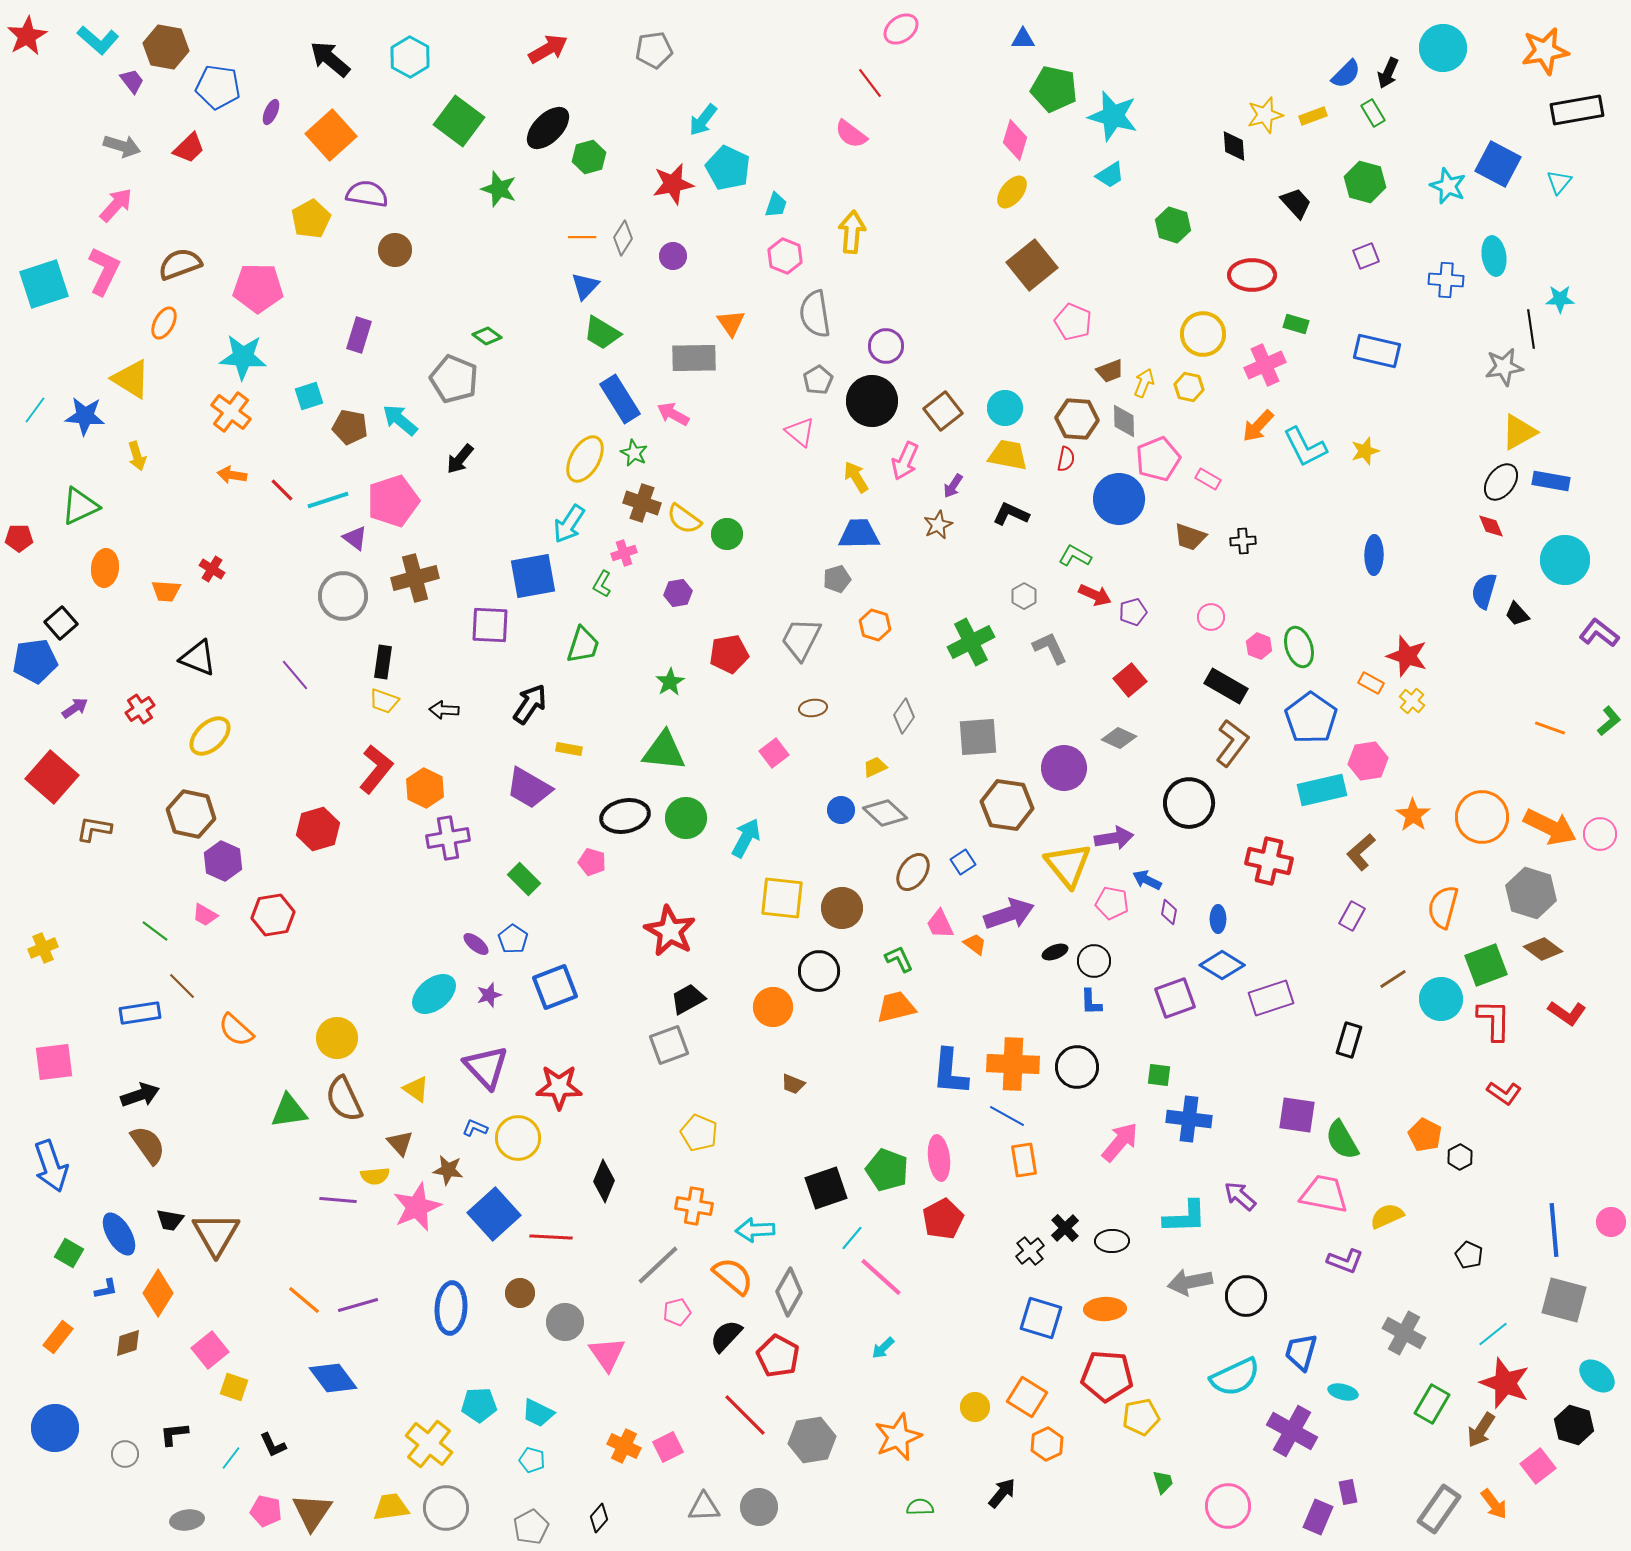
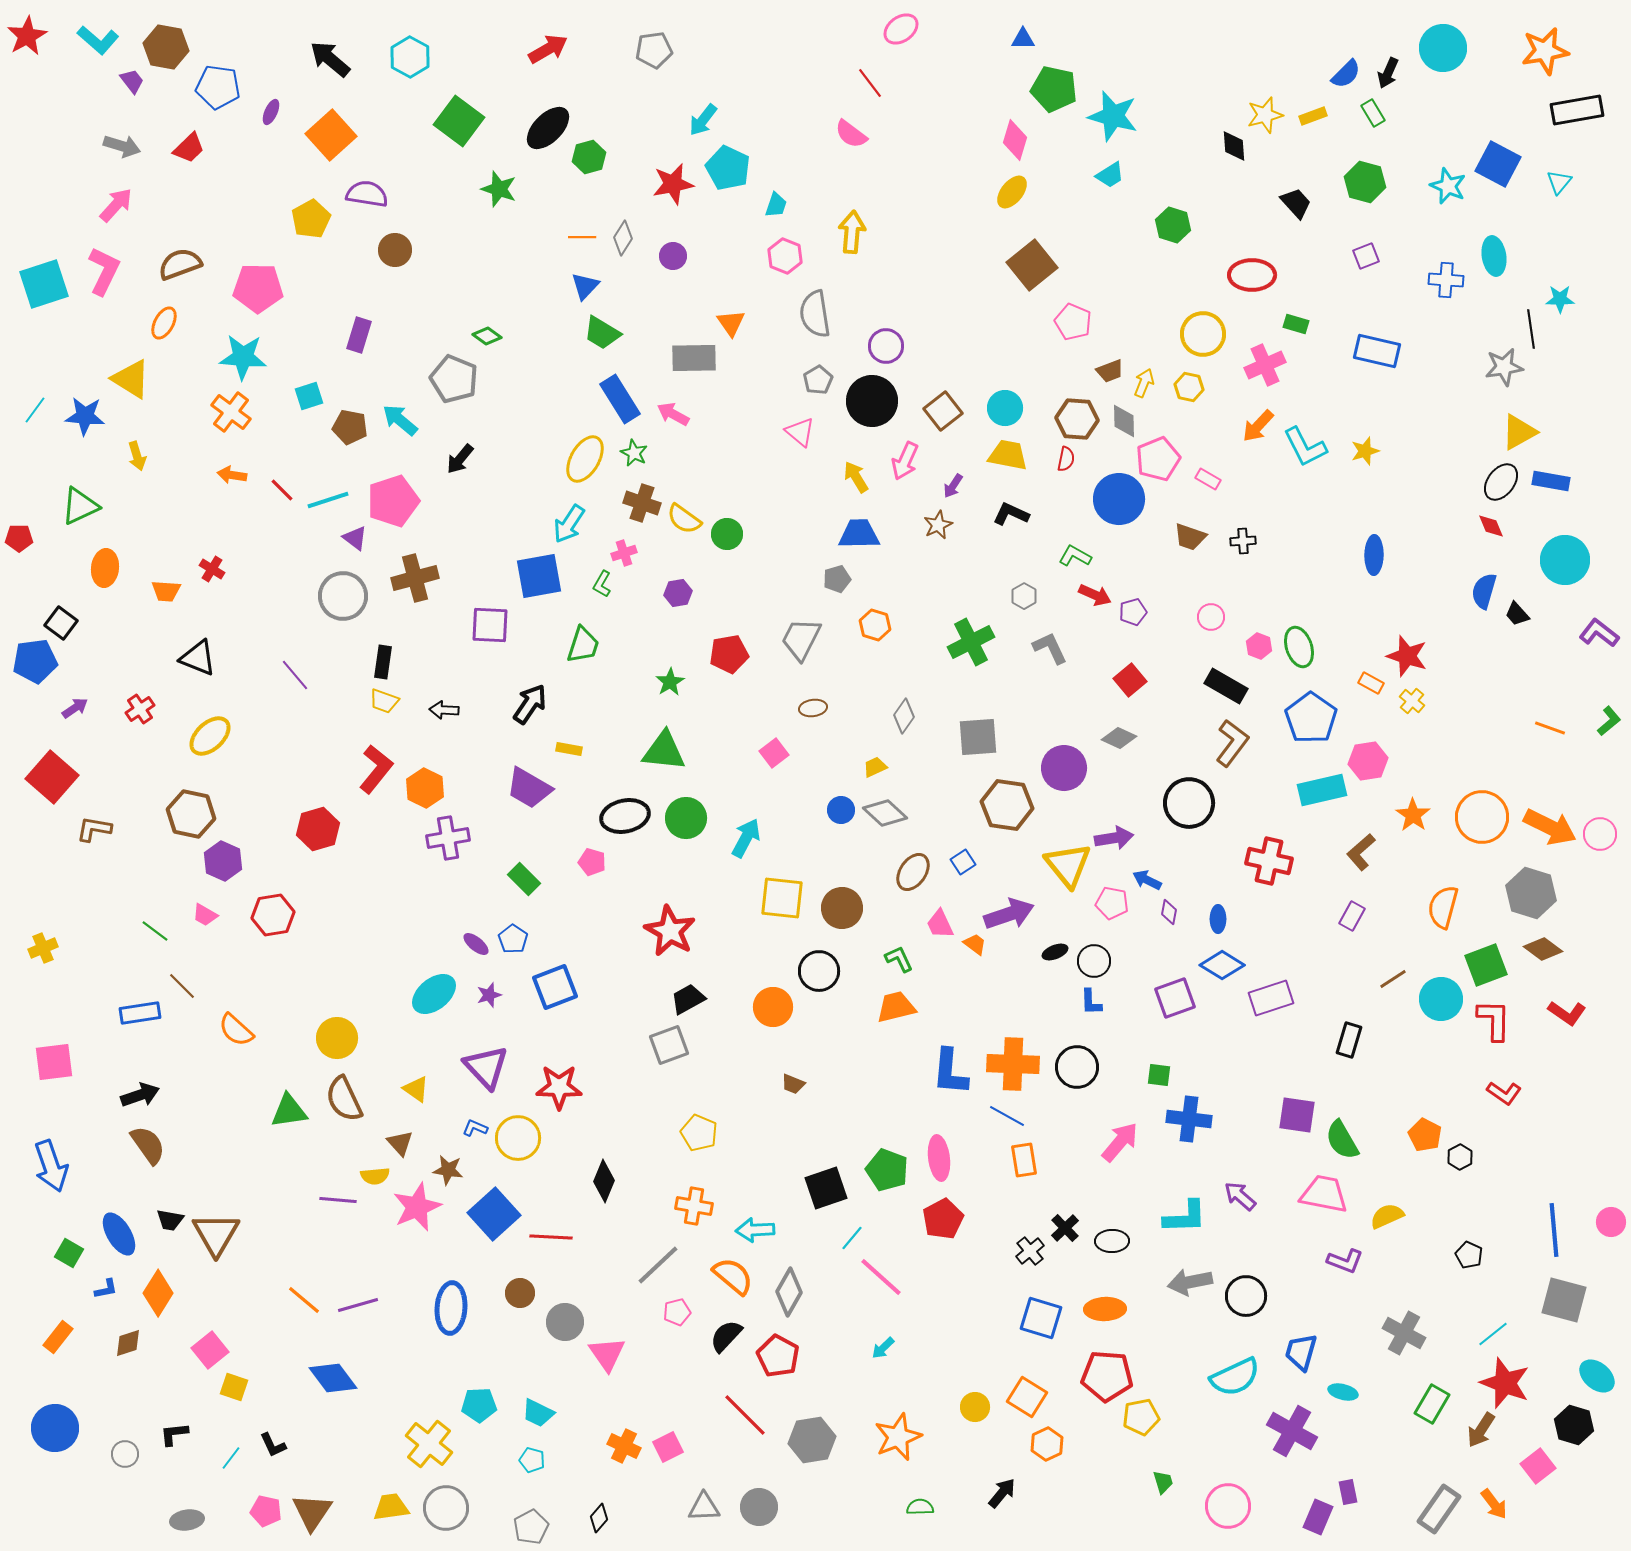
blue square at (533, 576): moved 6 px right
black square at (61, 623): rotated 12 degrees counterclockwise
